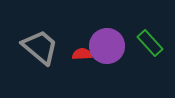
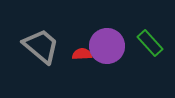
gray trapezoid: moved 1 px right, 1 px up
